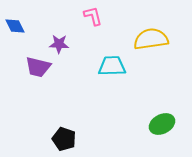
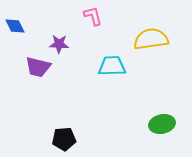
green ellipse: rotated 15 degrees clockwise
black pentagon: rotated 25 degrees counterclockwise
